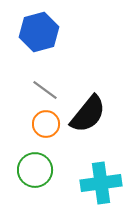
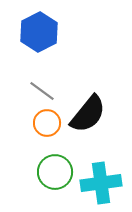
blue hexagon: rotated 12 degrees counterclockwise
gray line: moved 3 px left, 1 px down
orange circle: moved 1 px right, 1 px up
green circle: moved 20 px right, 2 px down
